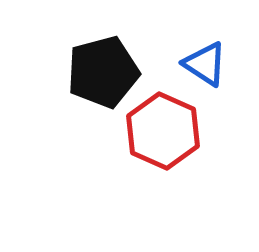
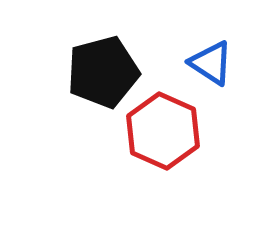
blue triangle: moved 6 px right, 1 px up
